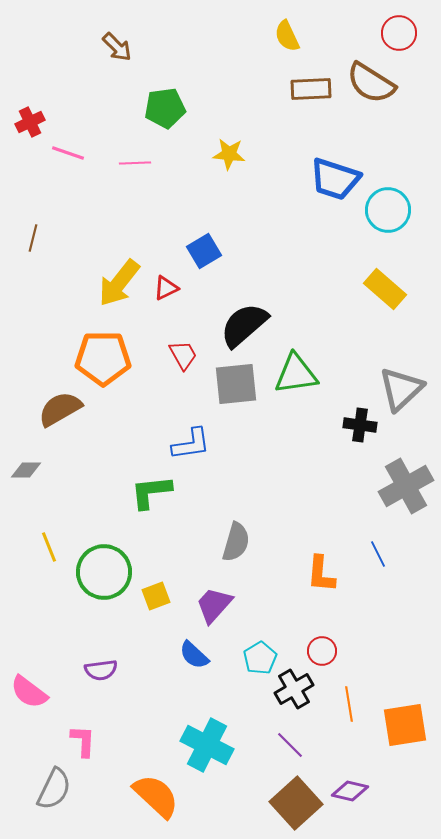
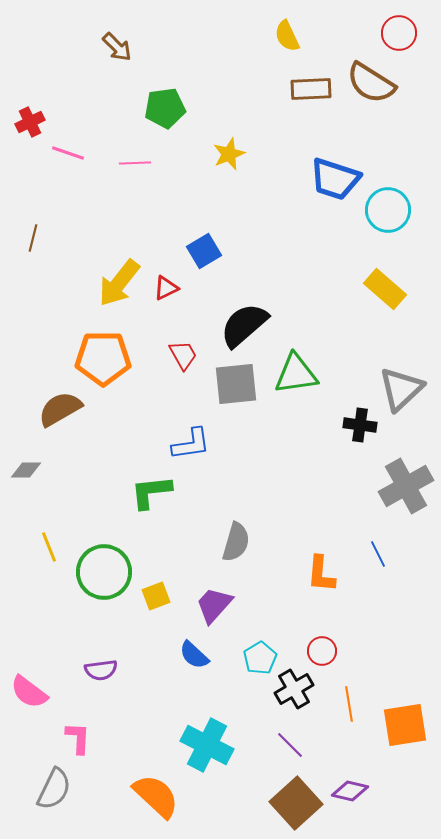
yellow star at (229, 154): rotated 28 degrees counterclockwise
pink L-shape at (83, 741): moved 5 px left, 3 px up
